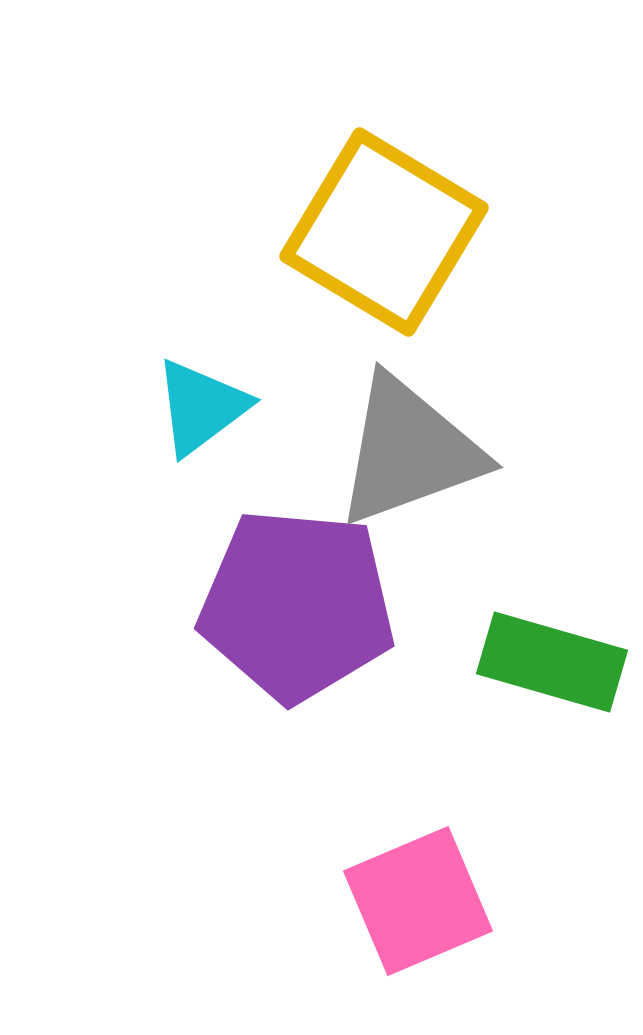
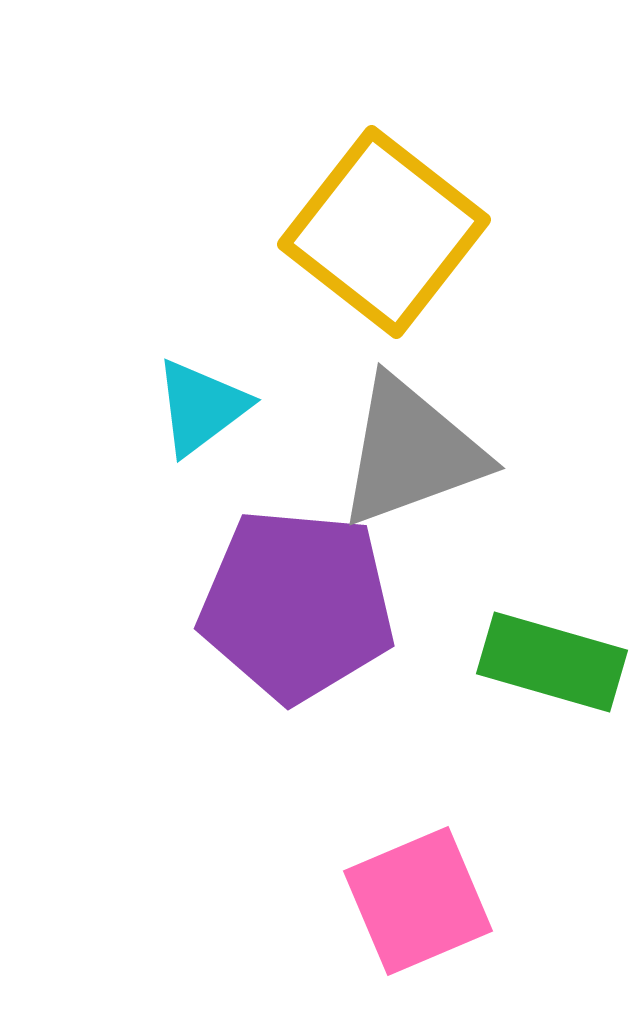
yellow square: rotated 7 degrees clockwise
gray triangle: moved 2 px right, 1 px down
